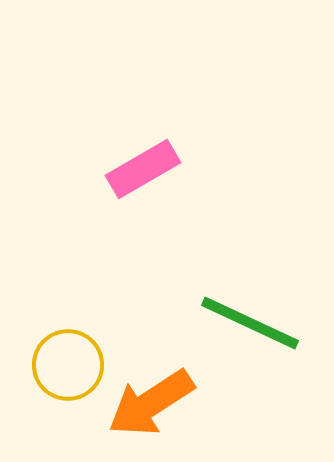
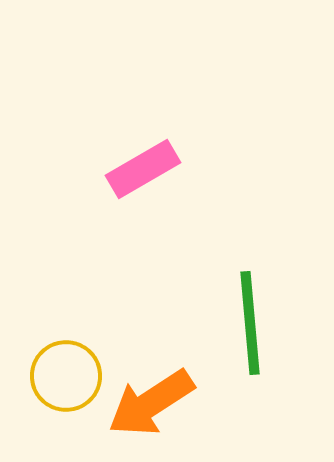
green line: rotated 60 degrees clockwise
yellow circle: moved 2 px left, 11 px down
